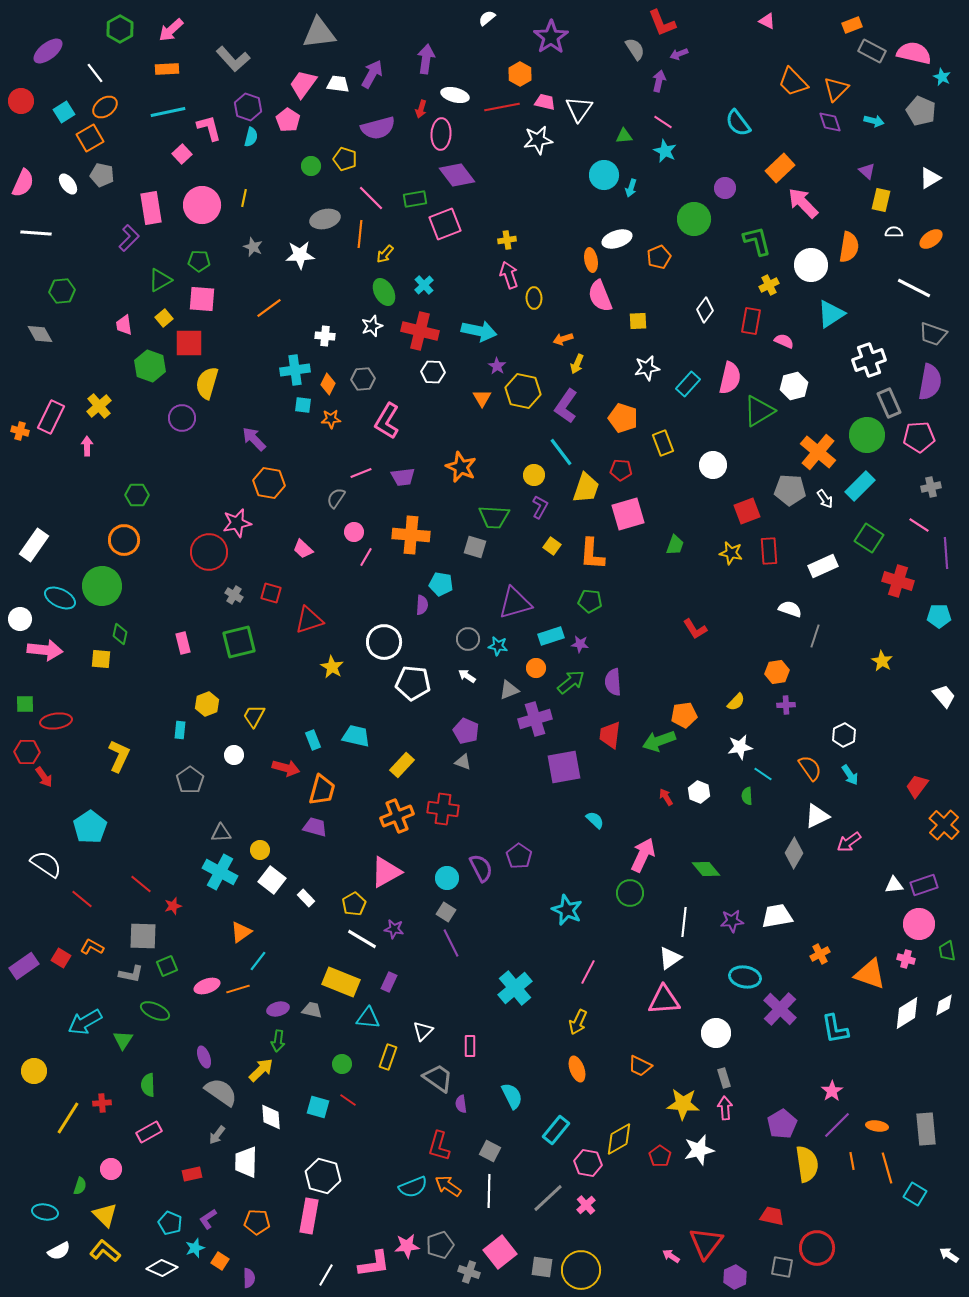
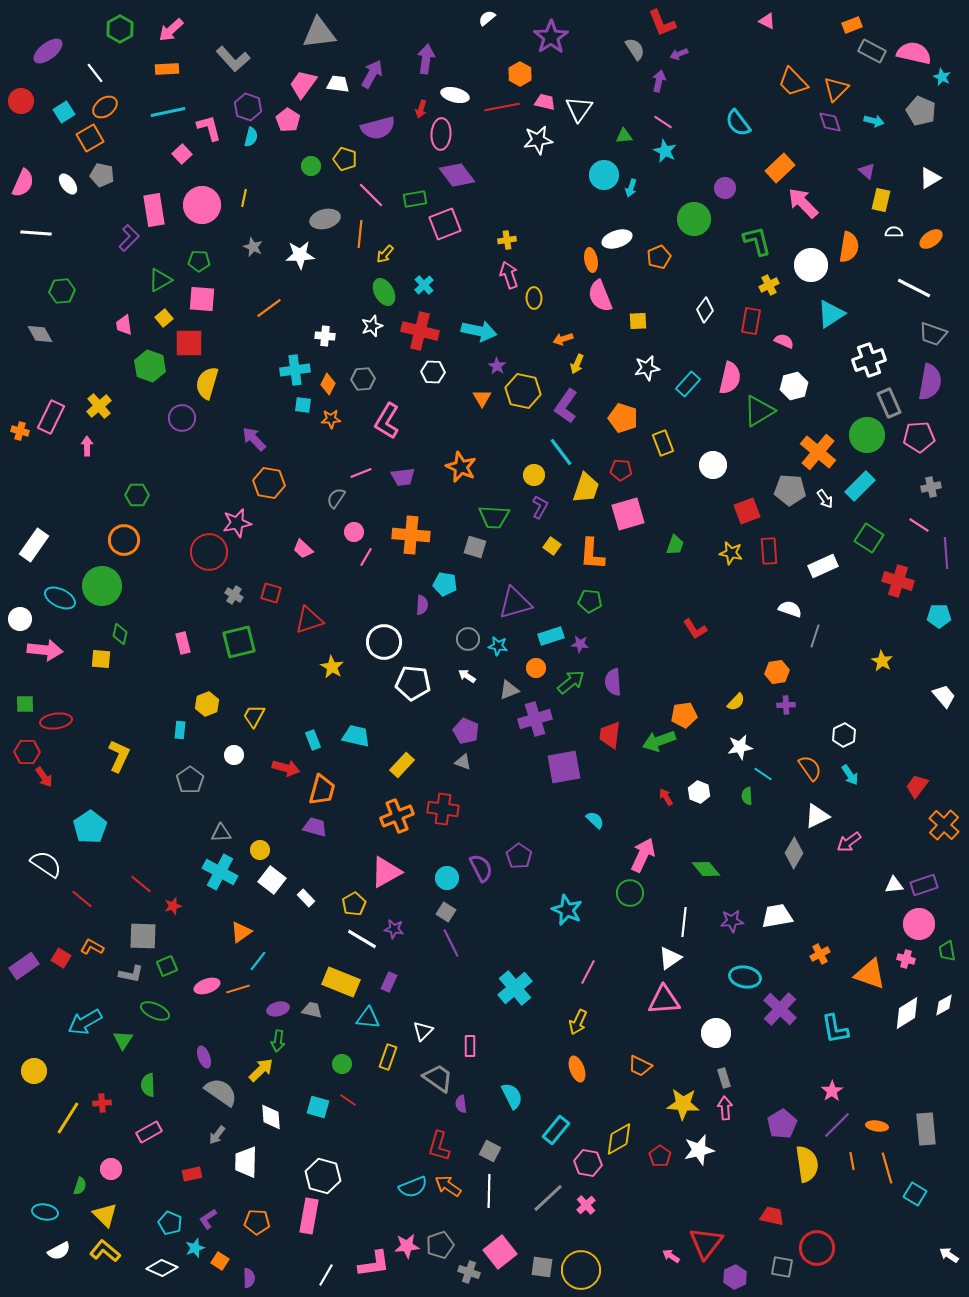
pink line at (371, 198): moved 3 px up
pink rectangle at (151, 208): moved 3 px right, 2 px down
cyan pentagon at (441, 584): moved 4 px right
